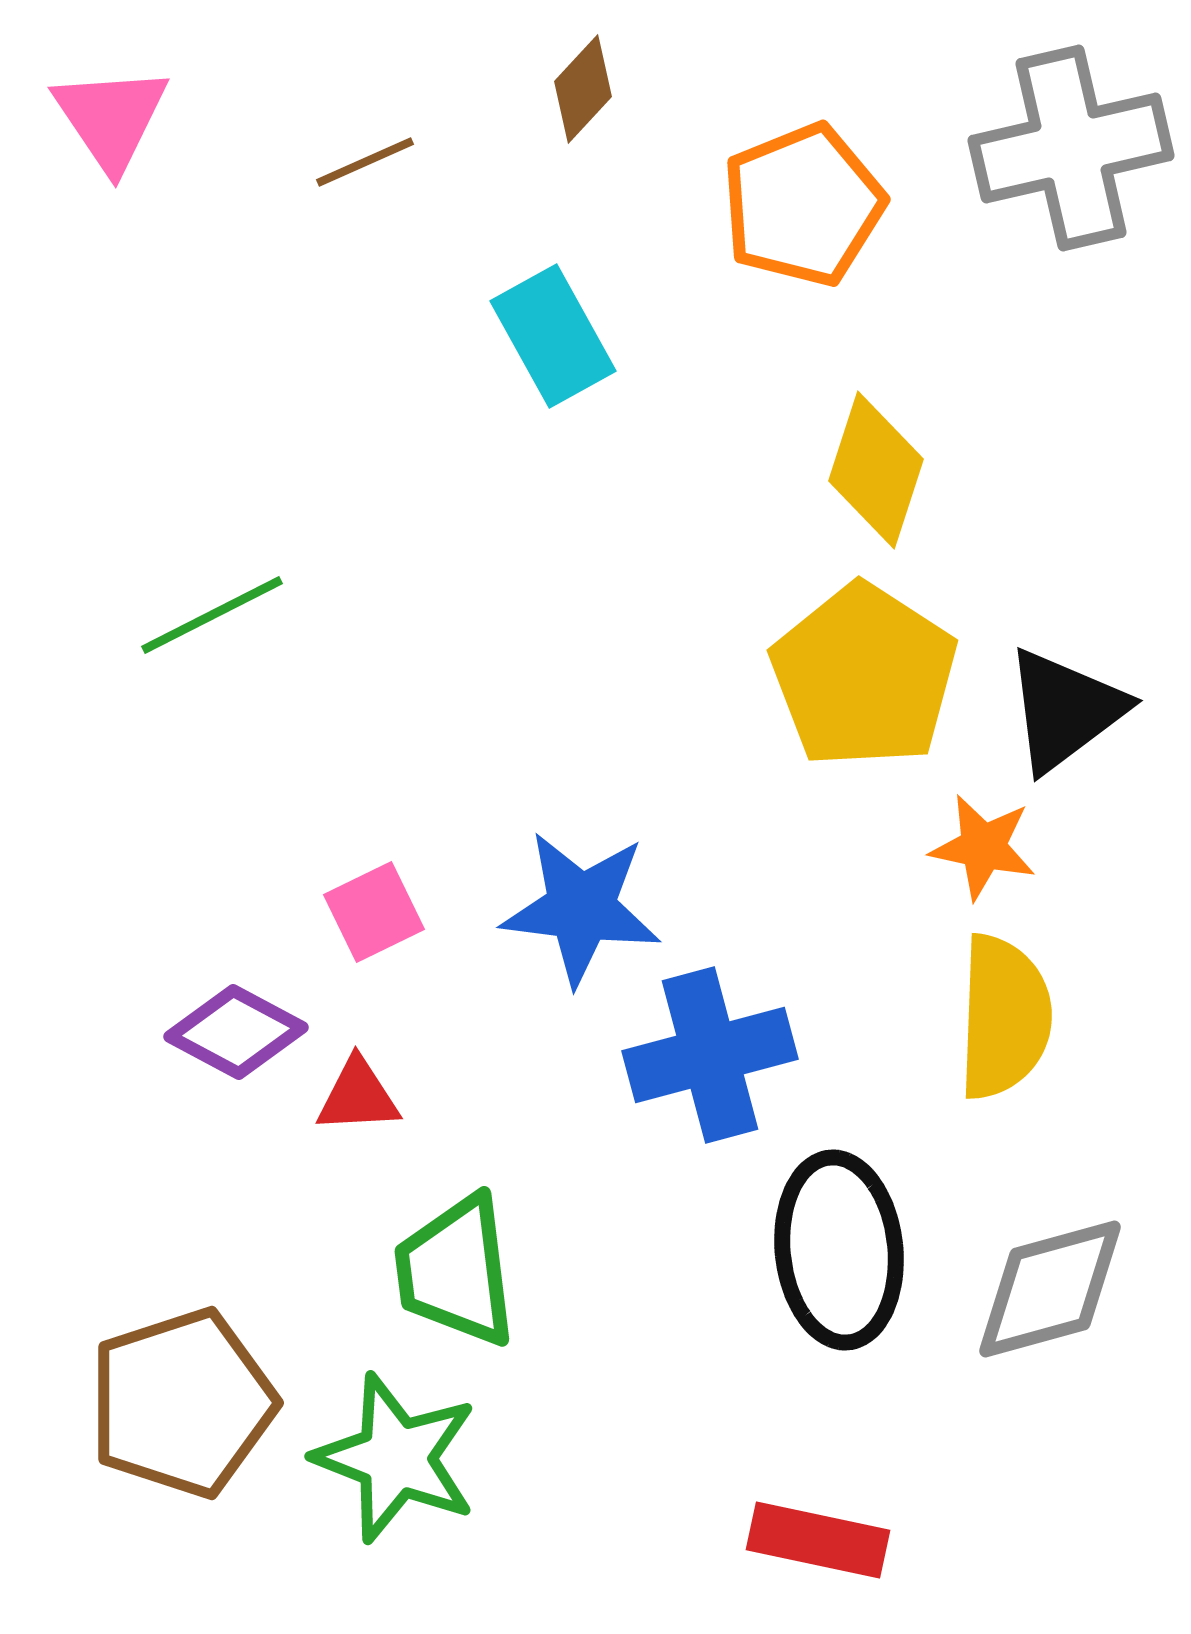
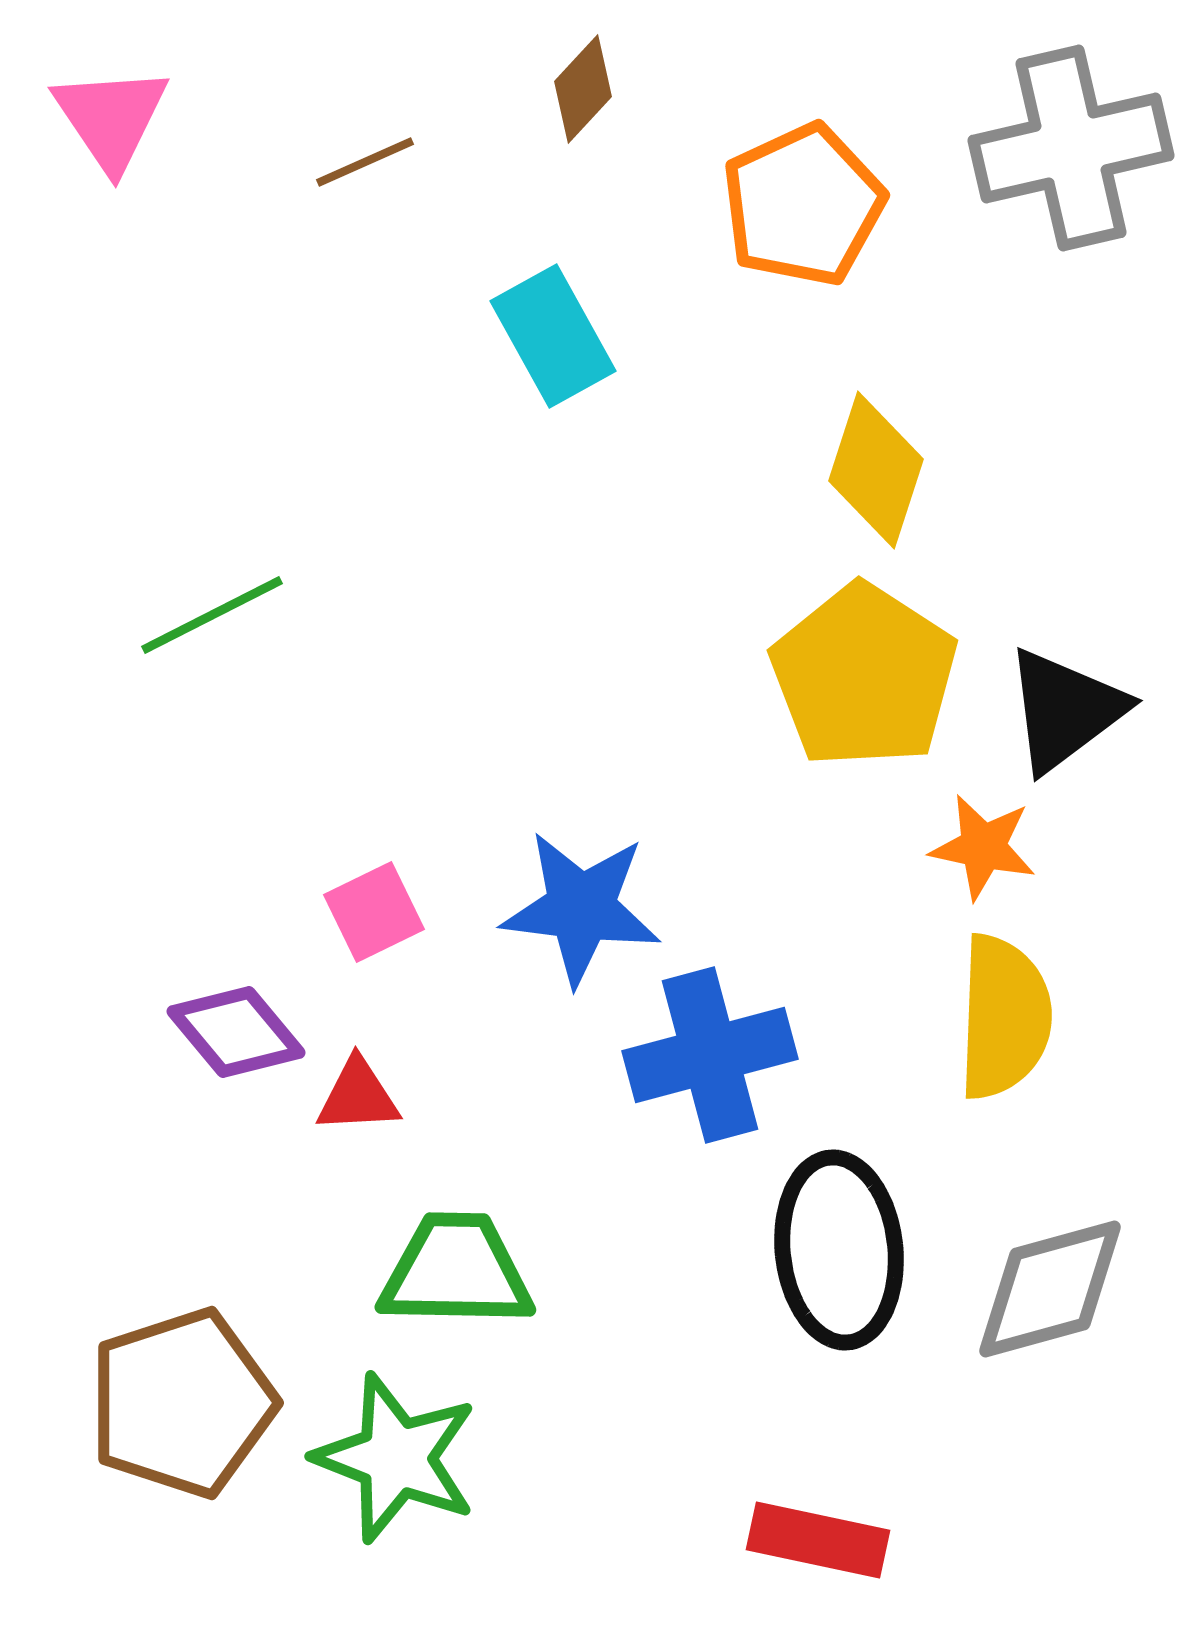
orange pentagon: rotated 3 degrees counterclockwise
purple diamond: rotated 22 degrees clockwise
green trapezoid: rotated 98 degrees clockwise
